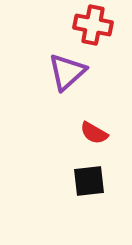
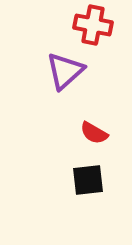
purple triangle: moved 2 px left, 1 px up
black square: moved 1 px left, 1 px up
